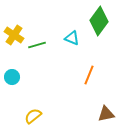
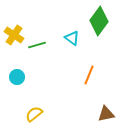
cyan triangle: rotated 14 degrees clockwise
cyan circle: moved 5 px right
yellow semicircle: moved 1 px right, 2 px up
